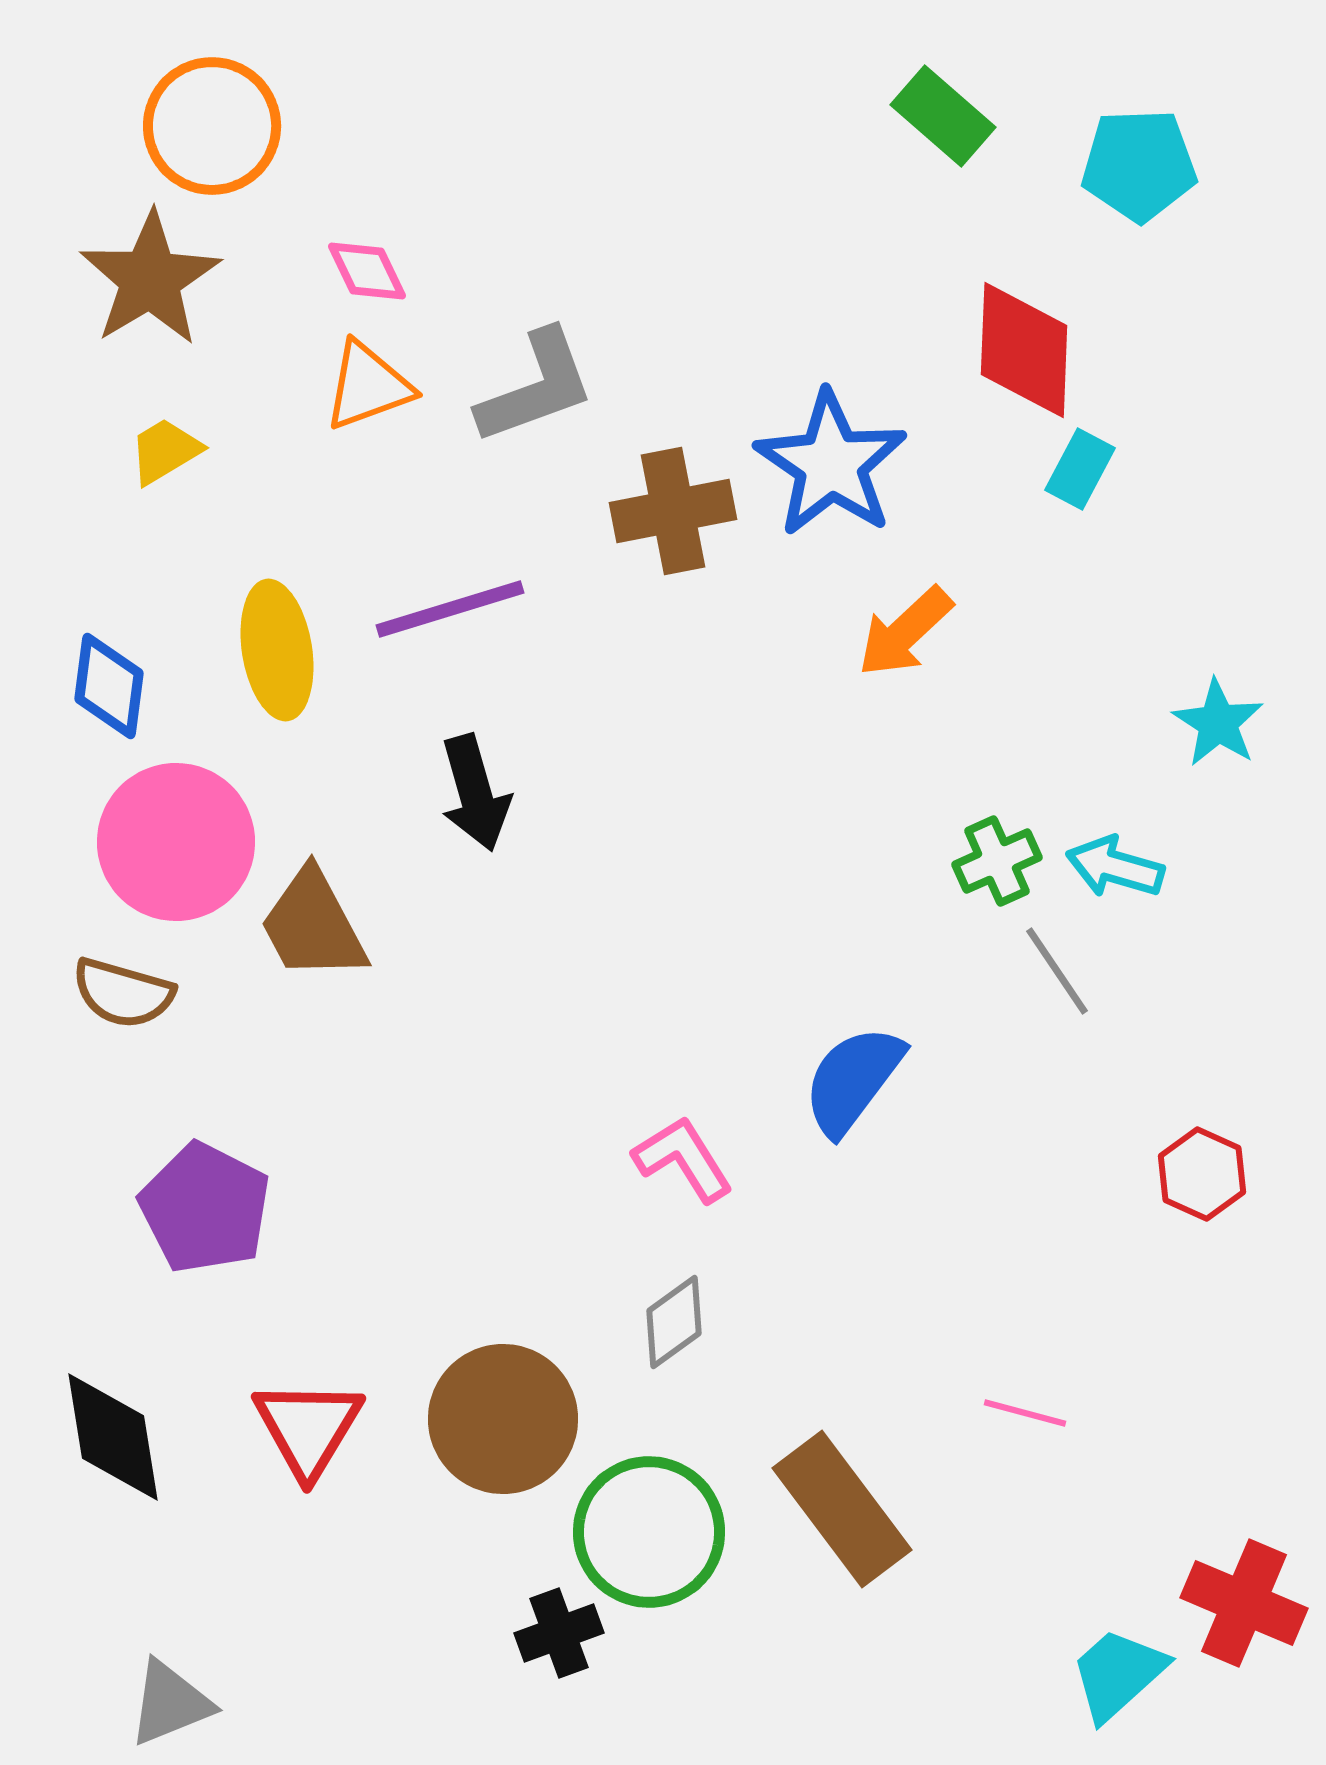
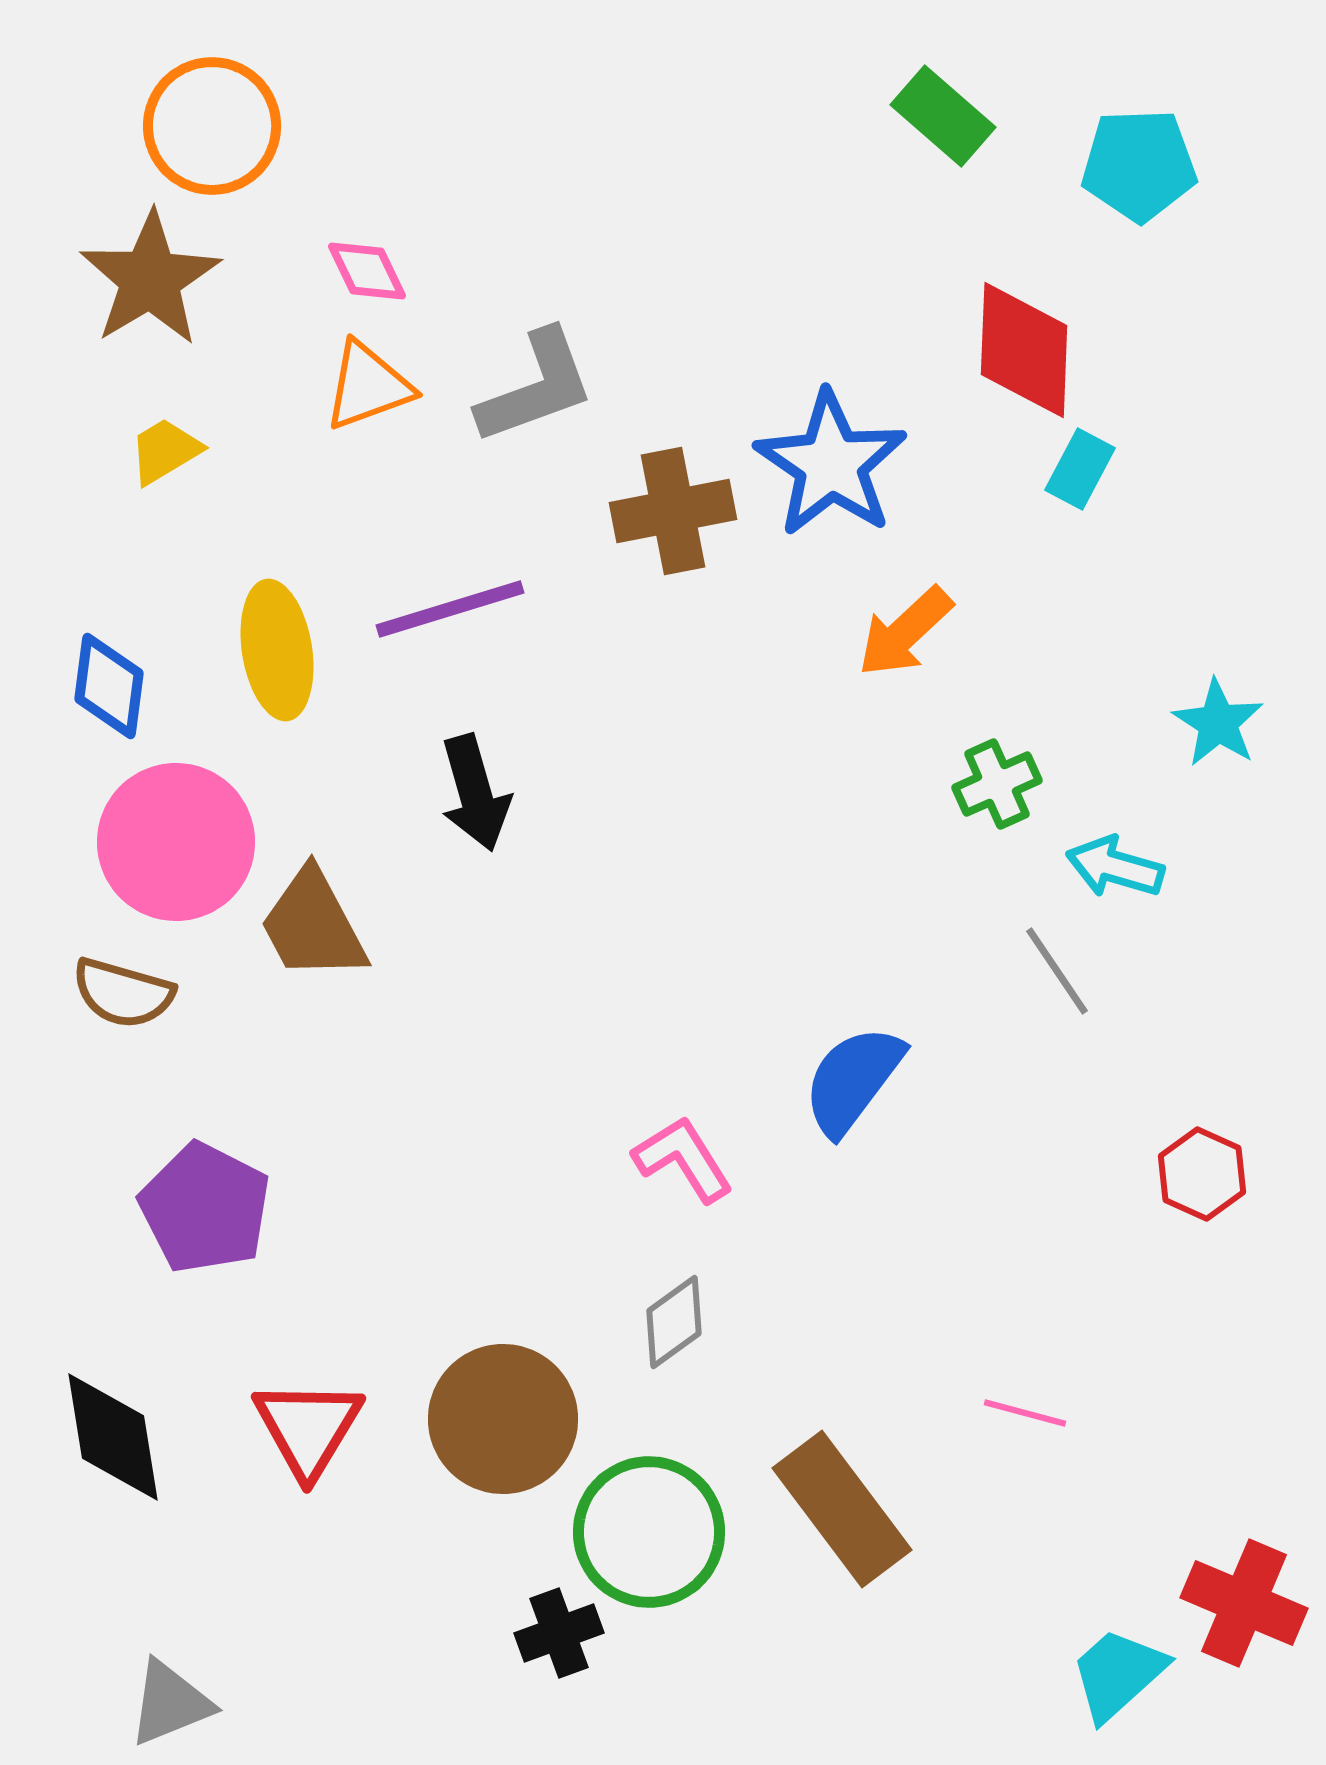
green cross: moved 77 px up
